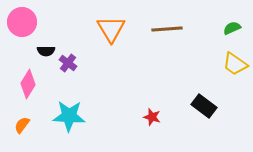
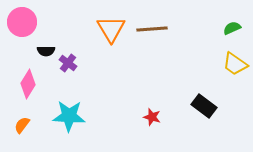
brown line: moved 15 px left
